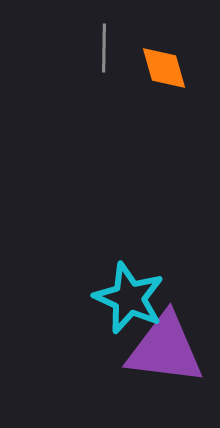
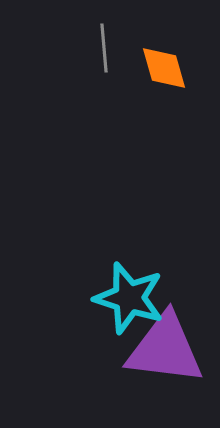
gray line: rotated 6 degrees counterclockwise
cyan star: rotated 6 degrees counterclockwise
